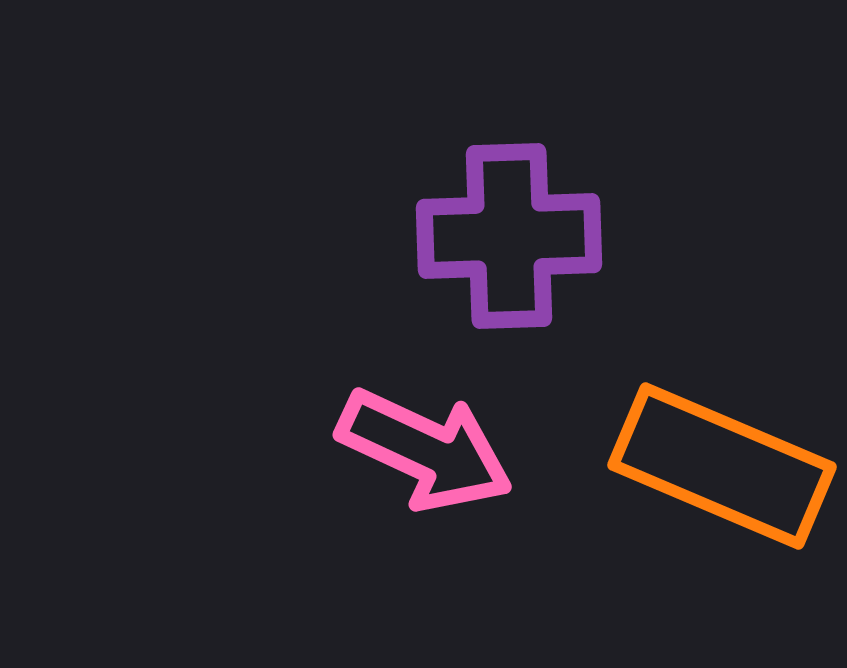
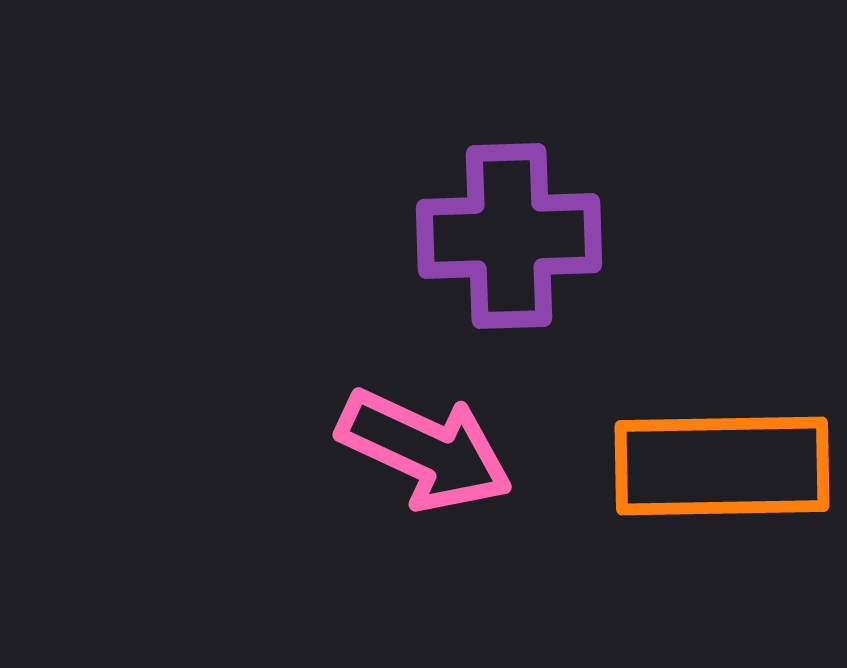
orange rectangle: rotated 24 degrees counterclockwise
